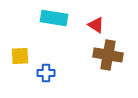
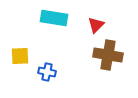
red triangle: rotated 42 degrees clockwise
blue cross: moved 1 px right, 1 px up; rotated 12 degrees clockwise
